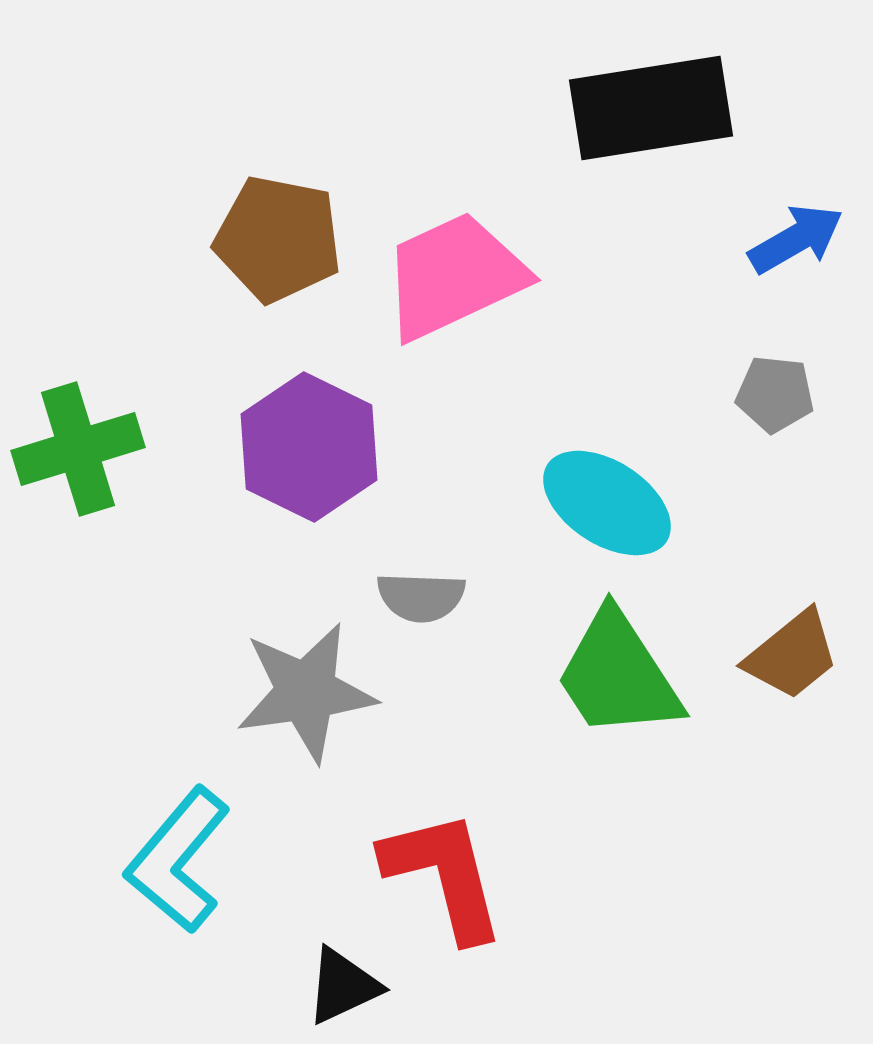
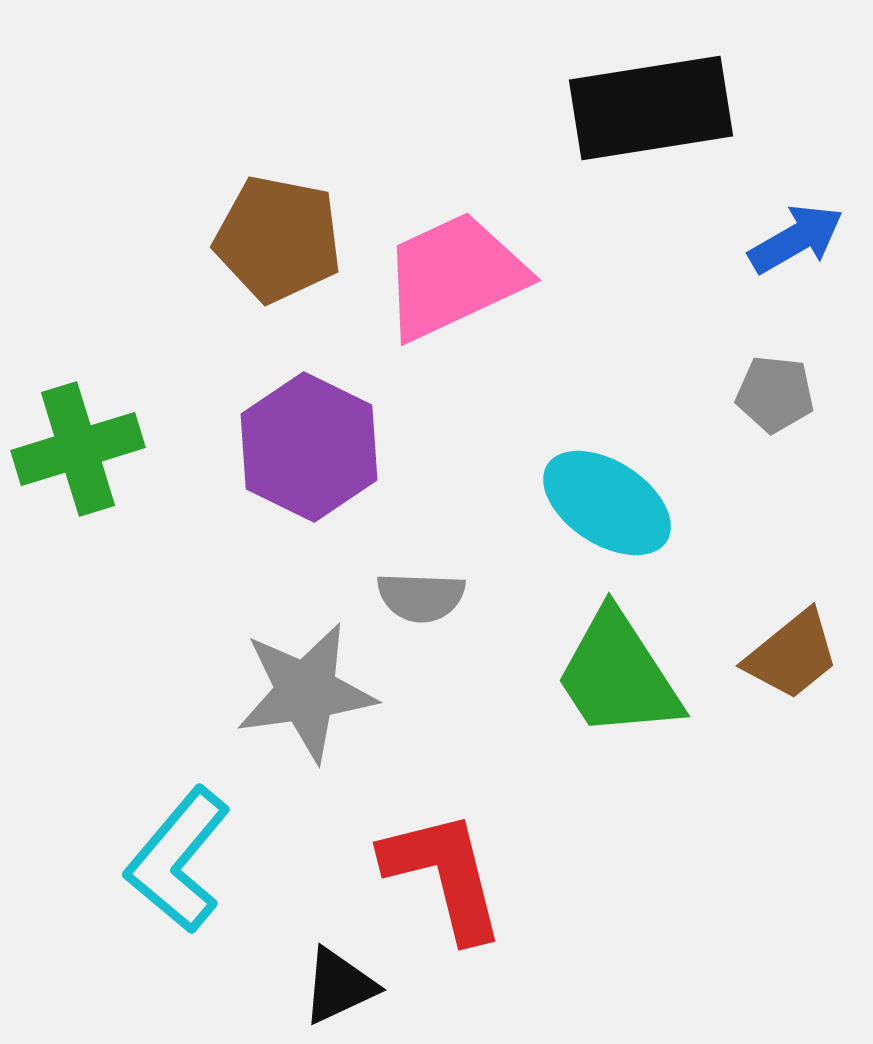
black triangle: moved 4 px left
